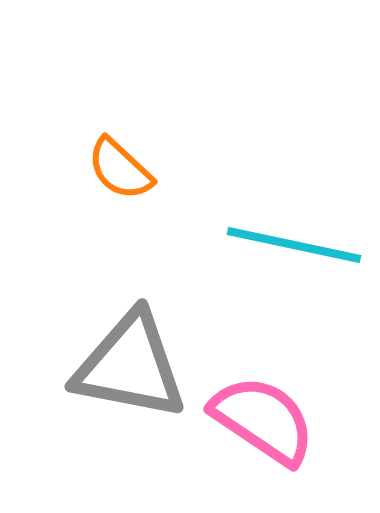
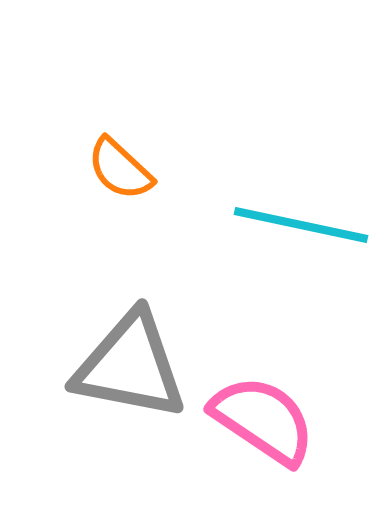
cyan line: moved 7 px right, 20 px up
